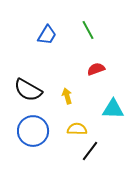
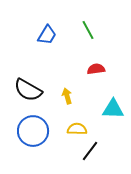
red semicircle: rotated 12 degrees clockwise
